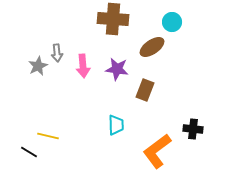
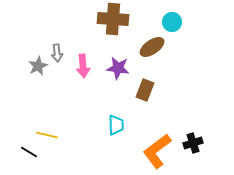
purple star: moved 1 px right, 1 px up
black cross: moved 14 px down; rotated 24 degrees counterclockwise
yellow line: moved 1 px left, 1 px up
